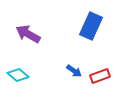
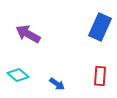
blue rectangle: moved 9 px right, 1 px down
blue arrow: moved 17 px left, 13 px down
red rectangle: rotated 66 degrees counterclockwise
